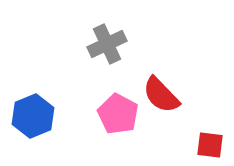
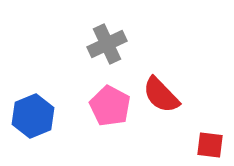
pink pentagon: moved 8 px left, 8 px up
